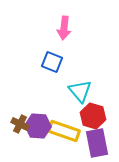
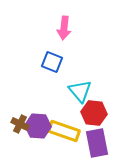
red hexagon: moved 1 px right, 3 px up; rotated 10 degrees counterclockwise
